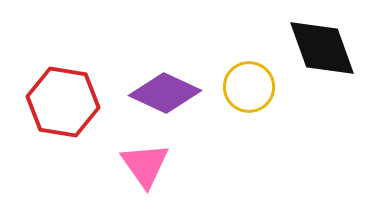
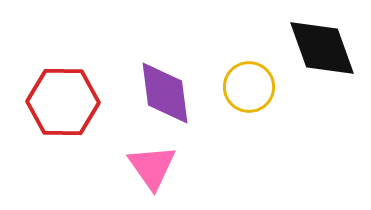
purple diamond: rotated 58 degrees clockwise
red hexagon: rotated 8 degrees counterclockwise
pink triangle: moved 7 px right, 2 px down
